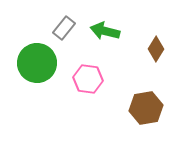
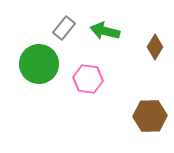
brown diamond: moved 1 px left, 2 px up
green circle: moved 2 px right, 1 px down
brown hexagon: moved 4 px right, 8 px down; rotated 8 degrees clockwise
